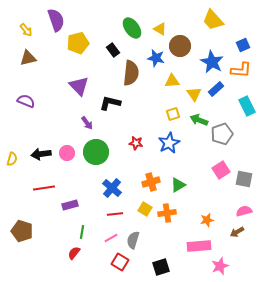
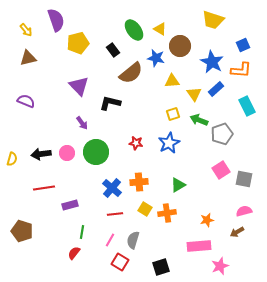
yellow trapezoid at (213, 20): rotated 30 degrees counterclockwise
green ellipse at (132, 28): moved 2 px right, 2 px down
brown semicircle at (131, 73): rotated 45 degrees clockwise
purple arrow at (87, 123): moved 5 px left
orange cross at (151, 182): moved 12 px left; rotated 12 degrees clockwise
pink line at (111, 238): moved 1 px left, 2 px down; rotated 32 degrees counterclockwise
